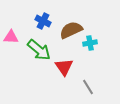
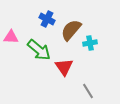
blue cross: moved 4 px right, 2 px up
brown semicircle: rotated 25 degrees counterclockwise
gray line: moved 4 px down
